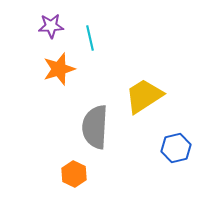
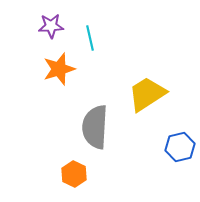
yellow trapezoid: moved 3 px right, 2 px up
blue hexagon: moved 4 px right, 1 px up
